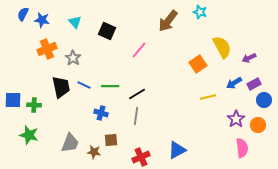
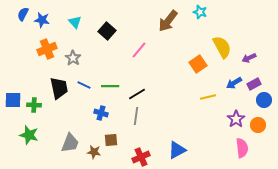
black square: rotated 18 degrees clockwise
black trapezoid: moved 2 px left, 1 px down
